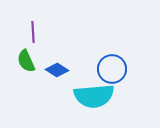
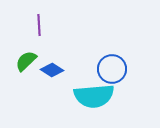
purple line: moved 6 px right, 7 px up
green semicircle: rotated 70 degrees clockwise
blue diamond: moved 5 px left
